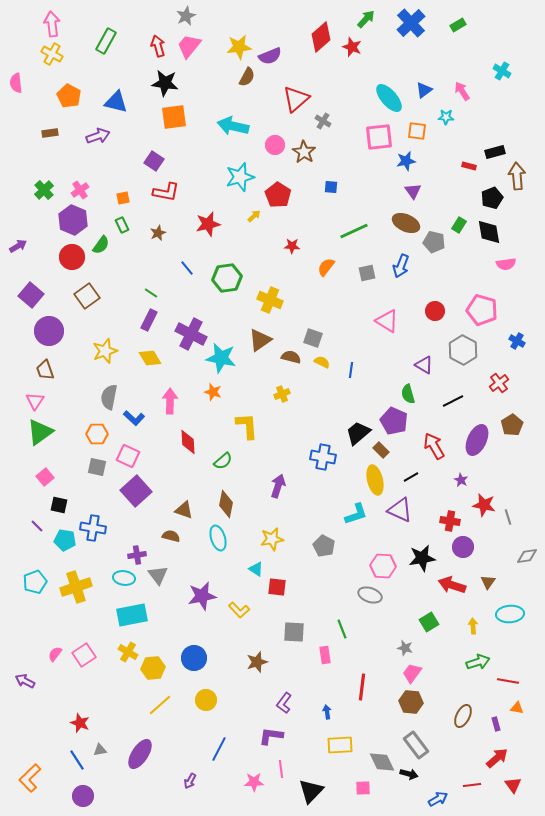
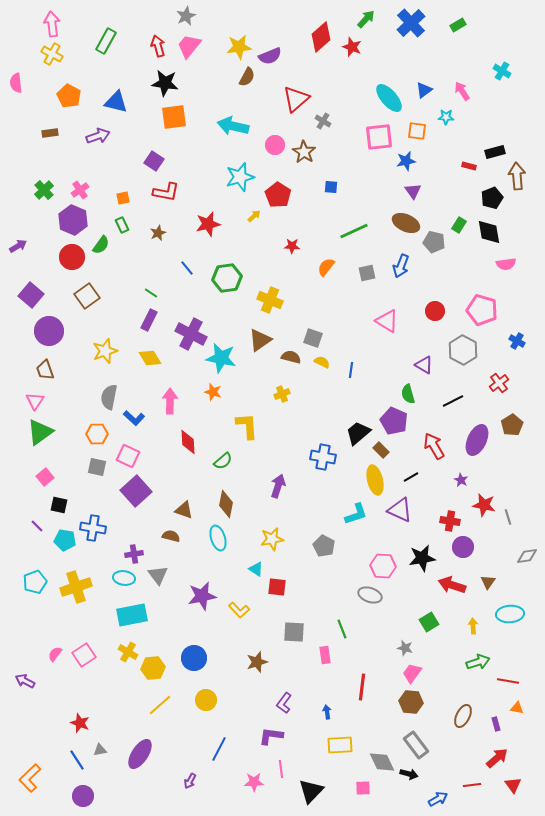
purple cross at (137, 555): moved 3 px left, 1 px up
